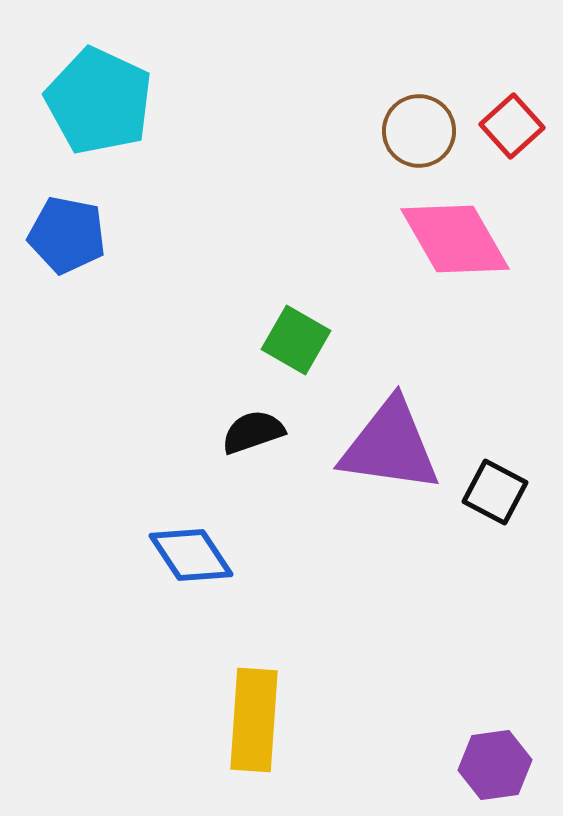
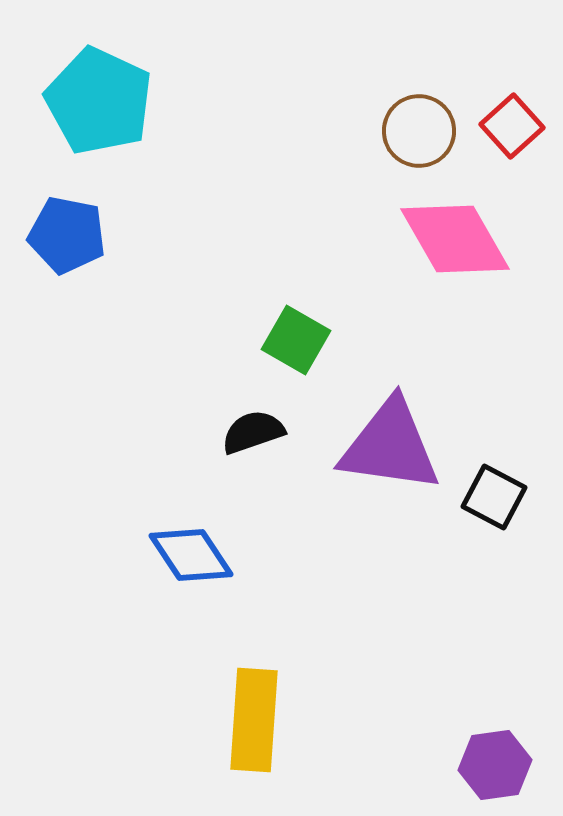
black square: moved 1 px left, 5 px down
